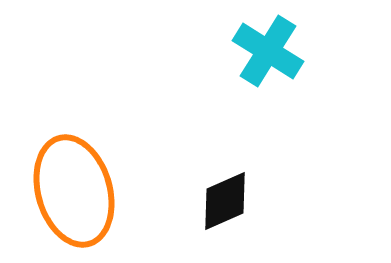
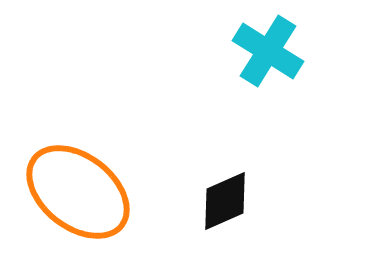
orange ellipse: moved 4 px right, 1 px down; rotated 36 degrees counterclockwise
